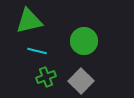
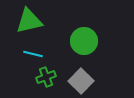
cyan line: moved 4 px left, 3 px down
